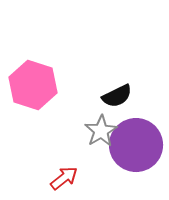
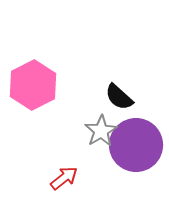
pink hexagon: rotated 15 degrees clockwise
black semicircle: moved 2 px right, 1 px down; rotated 68 degrees clockwise
